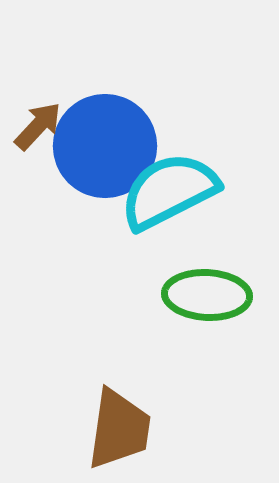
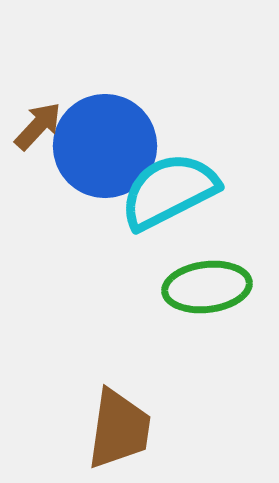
green ellipse: moved 8 px up; rotated 10 degrees counterclockwise
